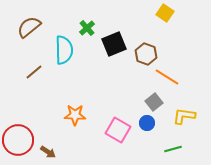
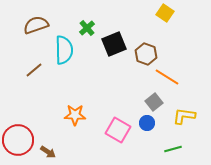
brown semicircle: moved 7 px right, 2 px up; rotated 20 degrees clockwise
brown line: moved 2 px up
